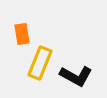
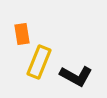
yellow rectangle: moved 1 px left, 1 px up
